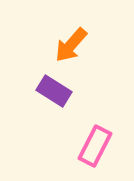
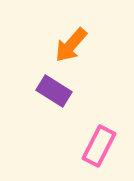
pink rectangle: moved 4 px right
